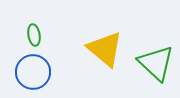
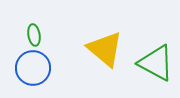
green triangle: rotated 15 degrees counterclockwise
blue circle: moved 4 px up
